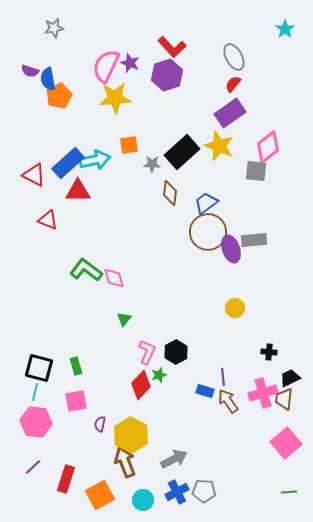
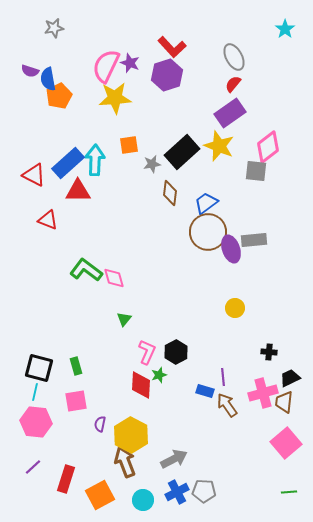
cyan arrow at (95, 160): rotated 76 degrees counterclockwise
gray star at (152, 164): rotated 12 degrees counterclockwise
red diamond at (141, 385): rotated 40 degrees counterclockwise
brown trapezoid at (284, 399): moved 3 px down
brown arrow at (228, 401): moved 1 px left, 4 px down
